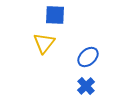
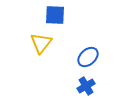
yellow triangle: moved 3 px left
blue cross: rotated 12 degrees clockwise
